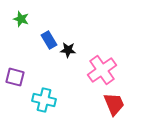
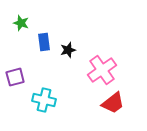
green star: moved 4 px down
blue rectangle: moved 5 px left, 2 px down; rotated 24 degrees clockwise
black star: rotated 21 degrees counterclockwise
purple square: rotated 30 degrees counterclockwise
red trapezoid: moved 1 px left, 1 px up; rotated 75 degrees clockwise
